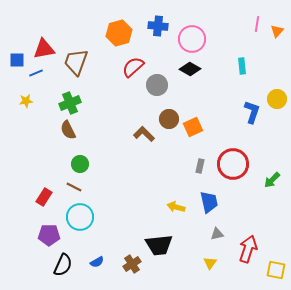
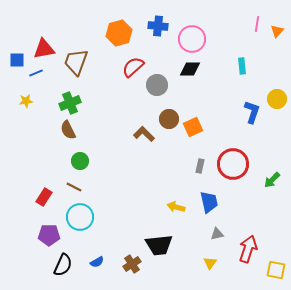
black diamond: rotated 30 degrees counterclockwise
green circle: moved 3 px up
